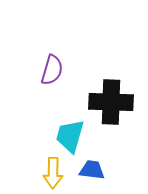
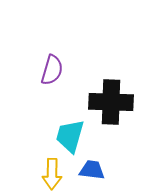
yellow arrow: moved 1 px left, 1 px down
